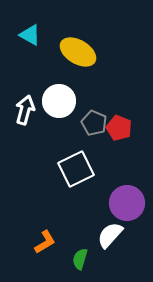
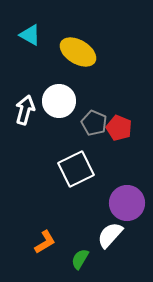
green semicircle: rotated 15 degrees clockwise
